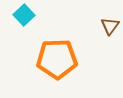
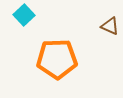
brown triangle: rotated 42 degrees counterclockwise
